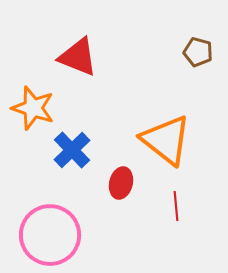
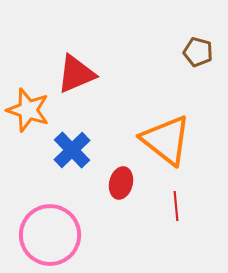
red triangle: moved 2 px left, 17 px down; rotated 45 degrees counterclockwise
orange star: moved 5 px left, 2 px down
